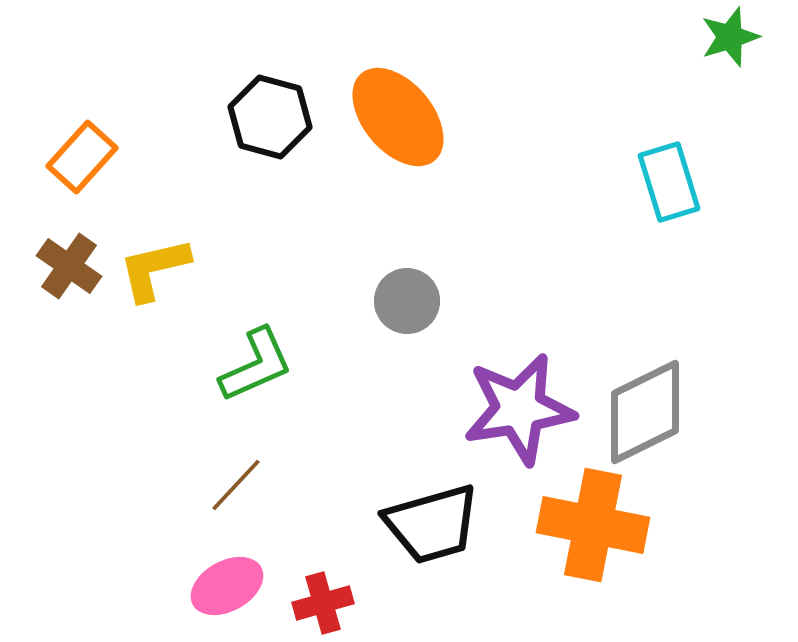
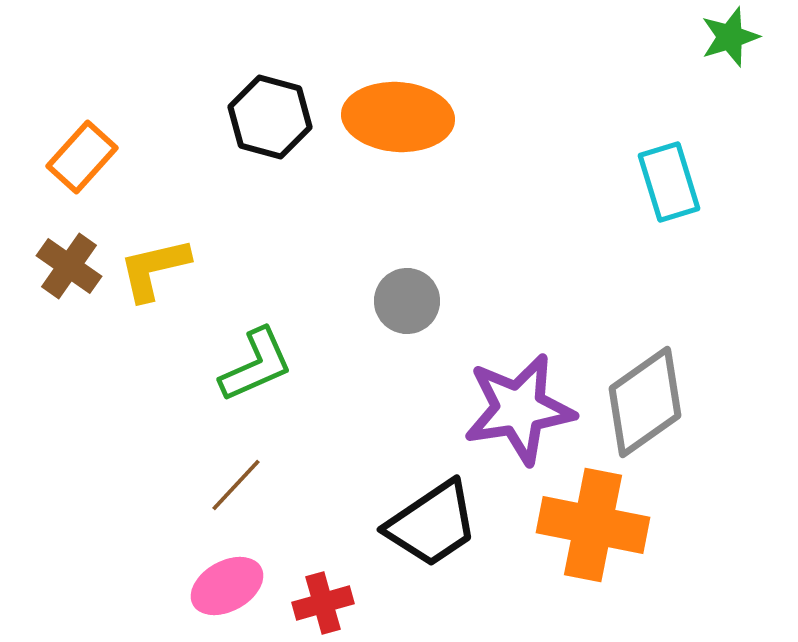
orange ellipse: rotated 46 degrees counterclockwise
gray diamond: moved 10 px up; rotated 9 degrees counterclockwise
black trapezoid: rotated 18 degrees counterclockwise
